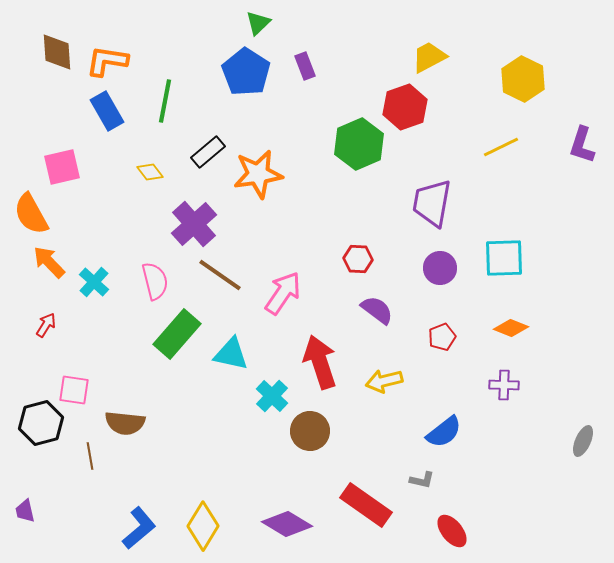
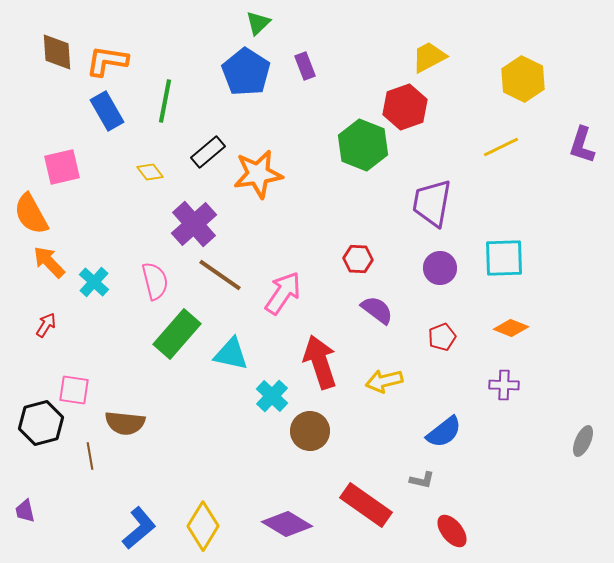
green hexagon at (359, 144): moved 4 px right, 1 px down; rotated 15 degrees counterclockwise
